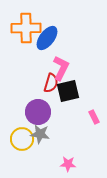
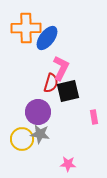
pink rectangle: rotated 16 degrees clockwise
